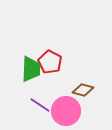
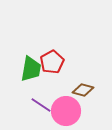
red pentagon: moved 2 px right; rotated 15 degrees clockwise
green trapezoid: rotated 8 degrees clockwise
purple line: moved 1 px right
